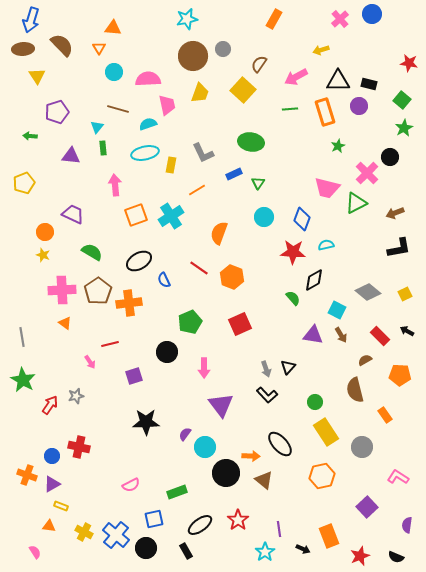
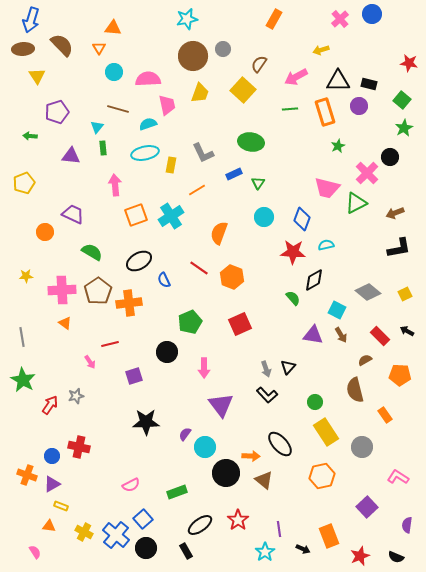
yellow star at (43, 255): moved 17 px left, 21 px down; rotated 24 degrees counterclockwise
blue square at (154, 519): moved 11 px left; rotated 30 degrees counterclockwise
